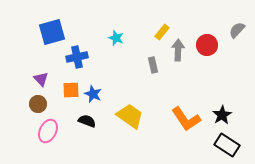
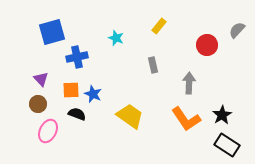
yellow rectangle: moved 3 px left, 6 px up
gray arrow: moved 11 px right, 33 px down
black semicircle: moved 10 px left, 7 px up
